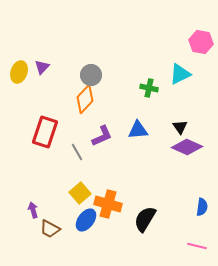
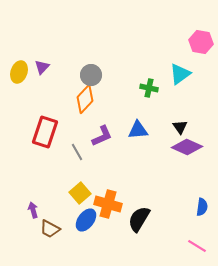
cyan triangle: rotated 10 degrees counterclockwise
black semicircle: moved 6 px left
pink line: rotated 18 degrees clockwise
